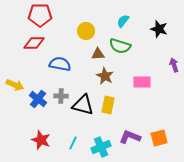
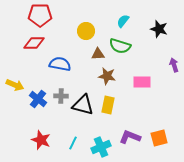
brown star: moved 2 px right; rotated 18 degrees counterclockwise
